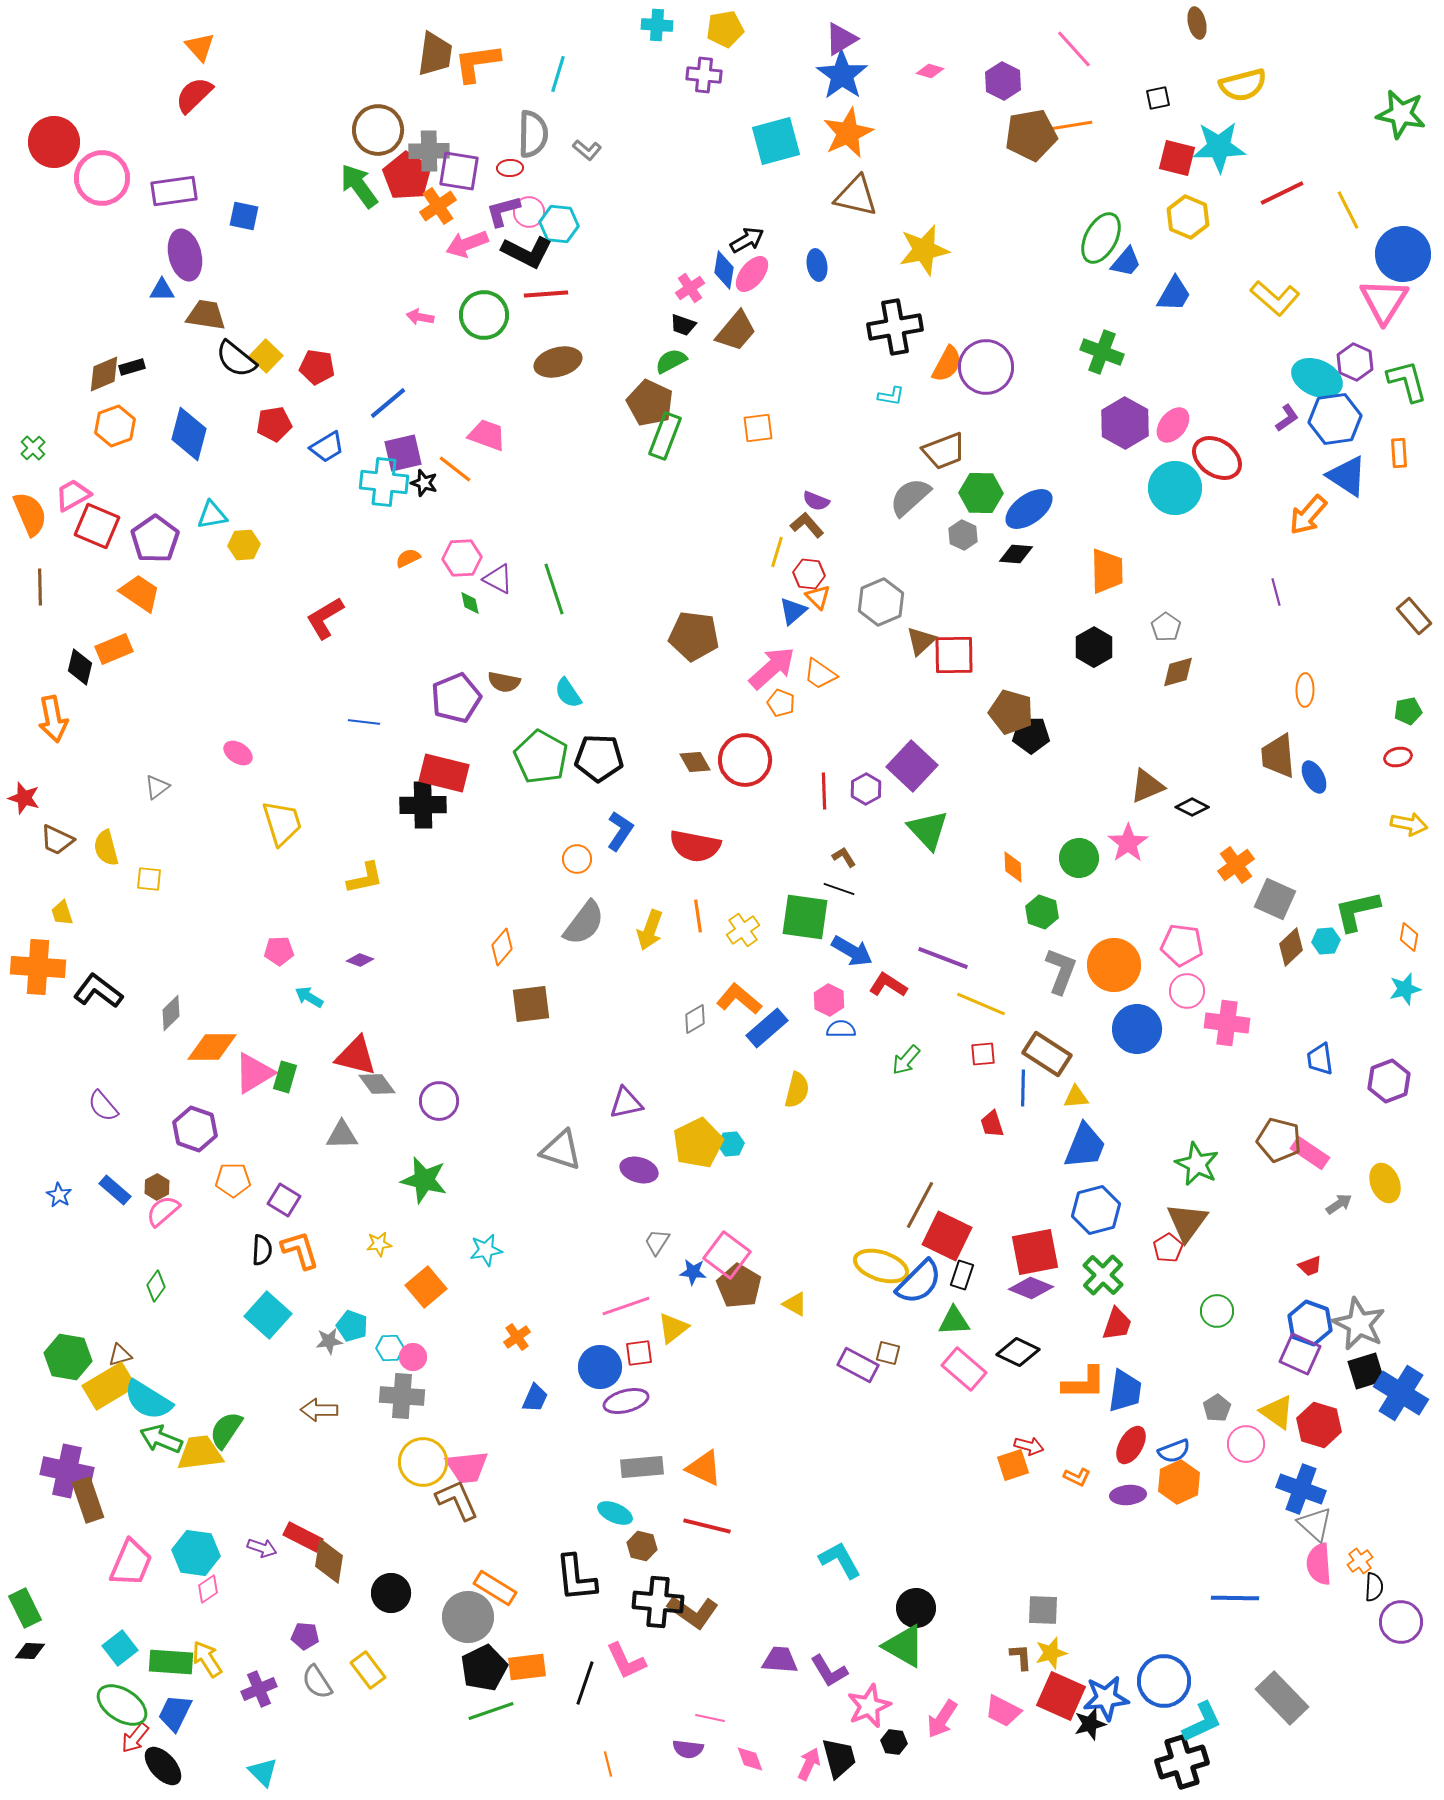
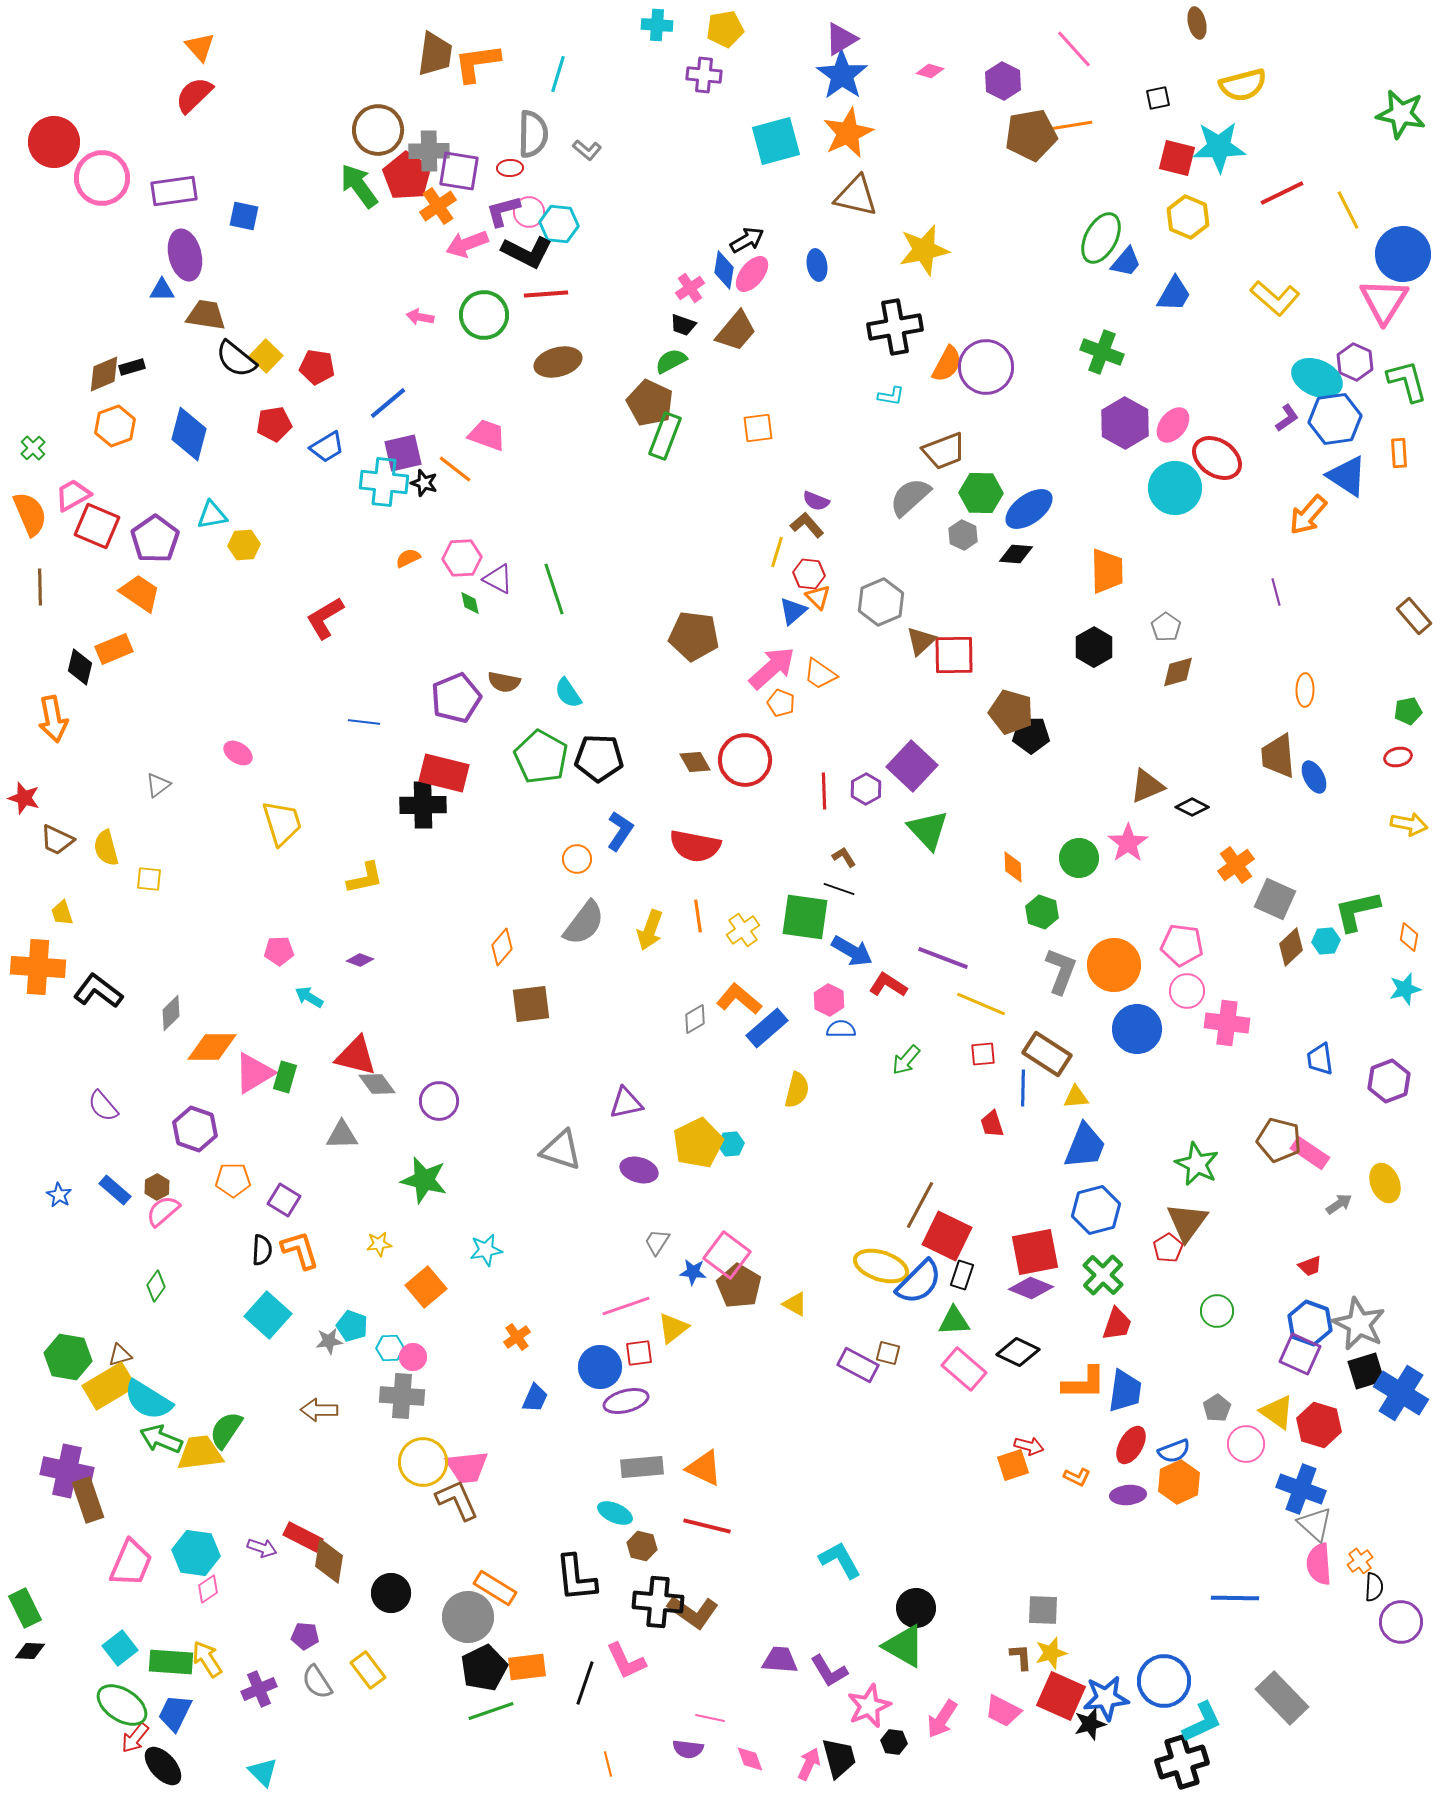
gray triangle at (157, 787): moved 1 px right, 2 px up
